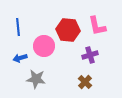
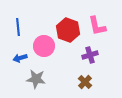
red hexagon: rotated 15 degrees clockwise
